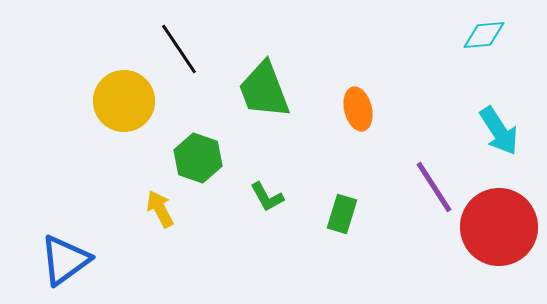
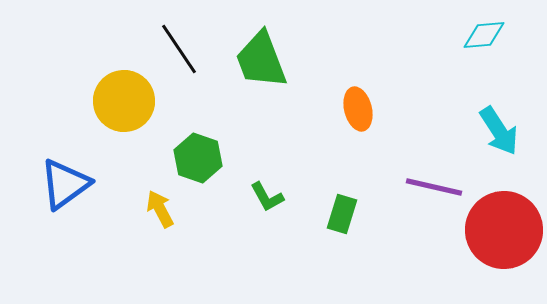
green trapezoid: moved 3 px left, 30 px up
purple line: rotated 44 degrees counterclockwise
red circle: moved 5 px right, 3 px down
blue triangle: moved 76 px up
